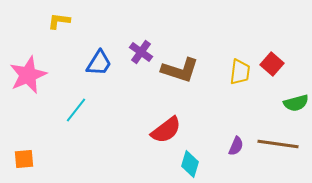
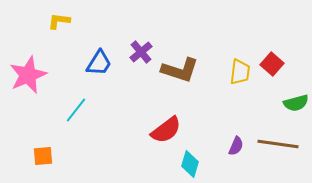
purple cross: rotated 15 degrees clockwise
orange square: moved 19 px right, 3 px up
